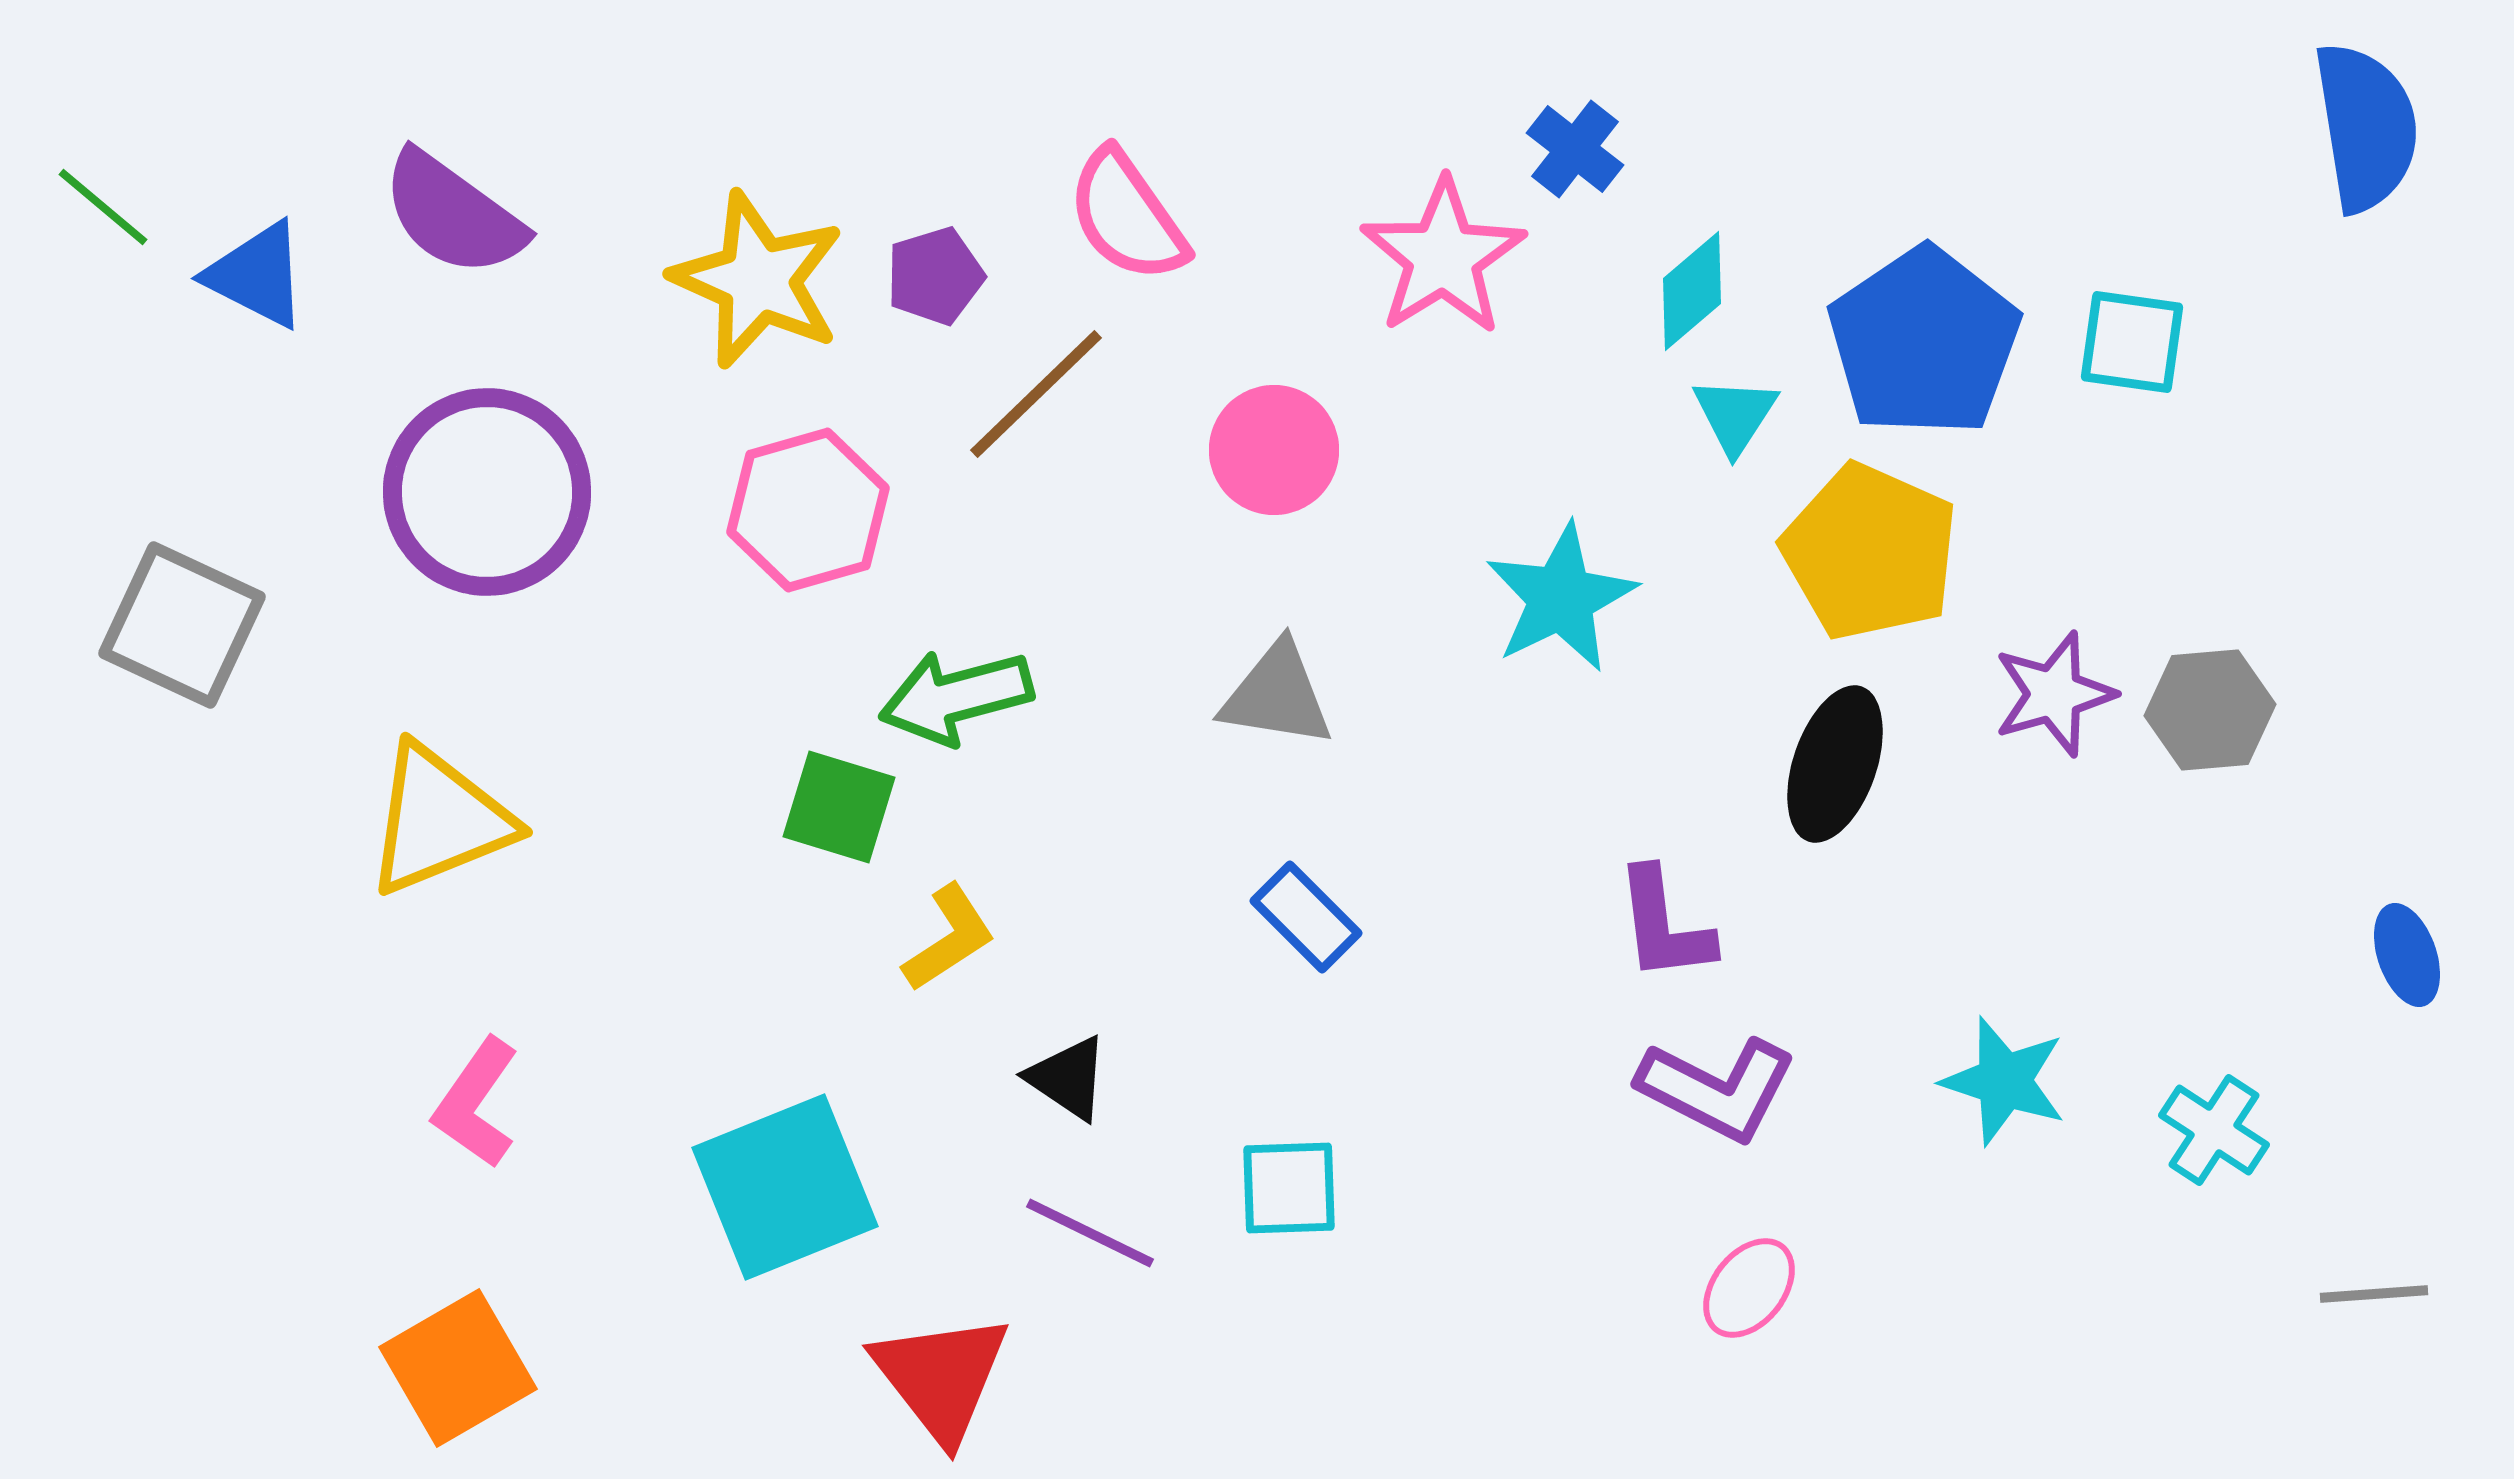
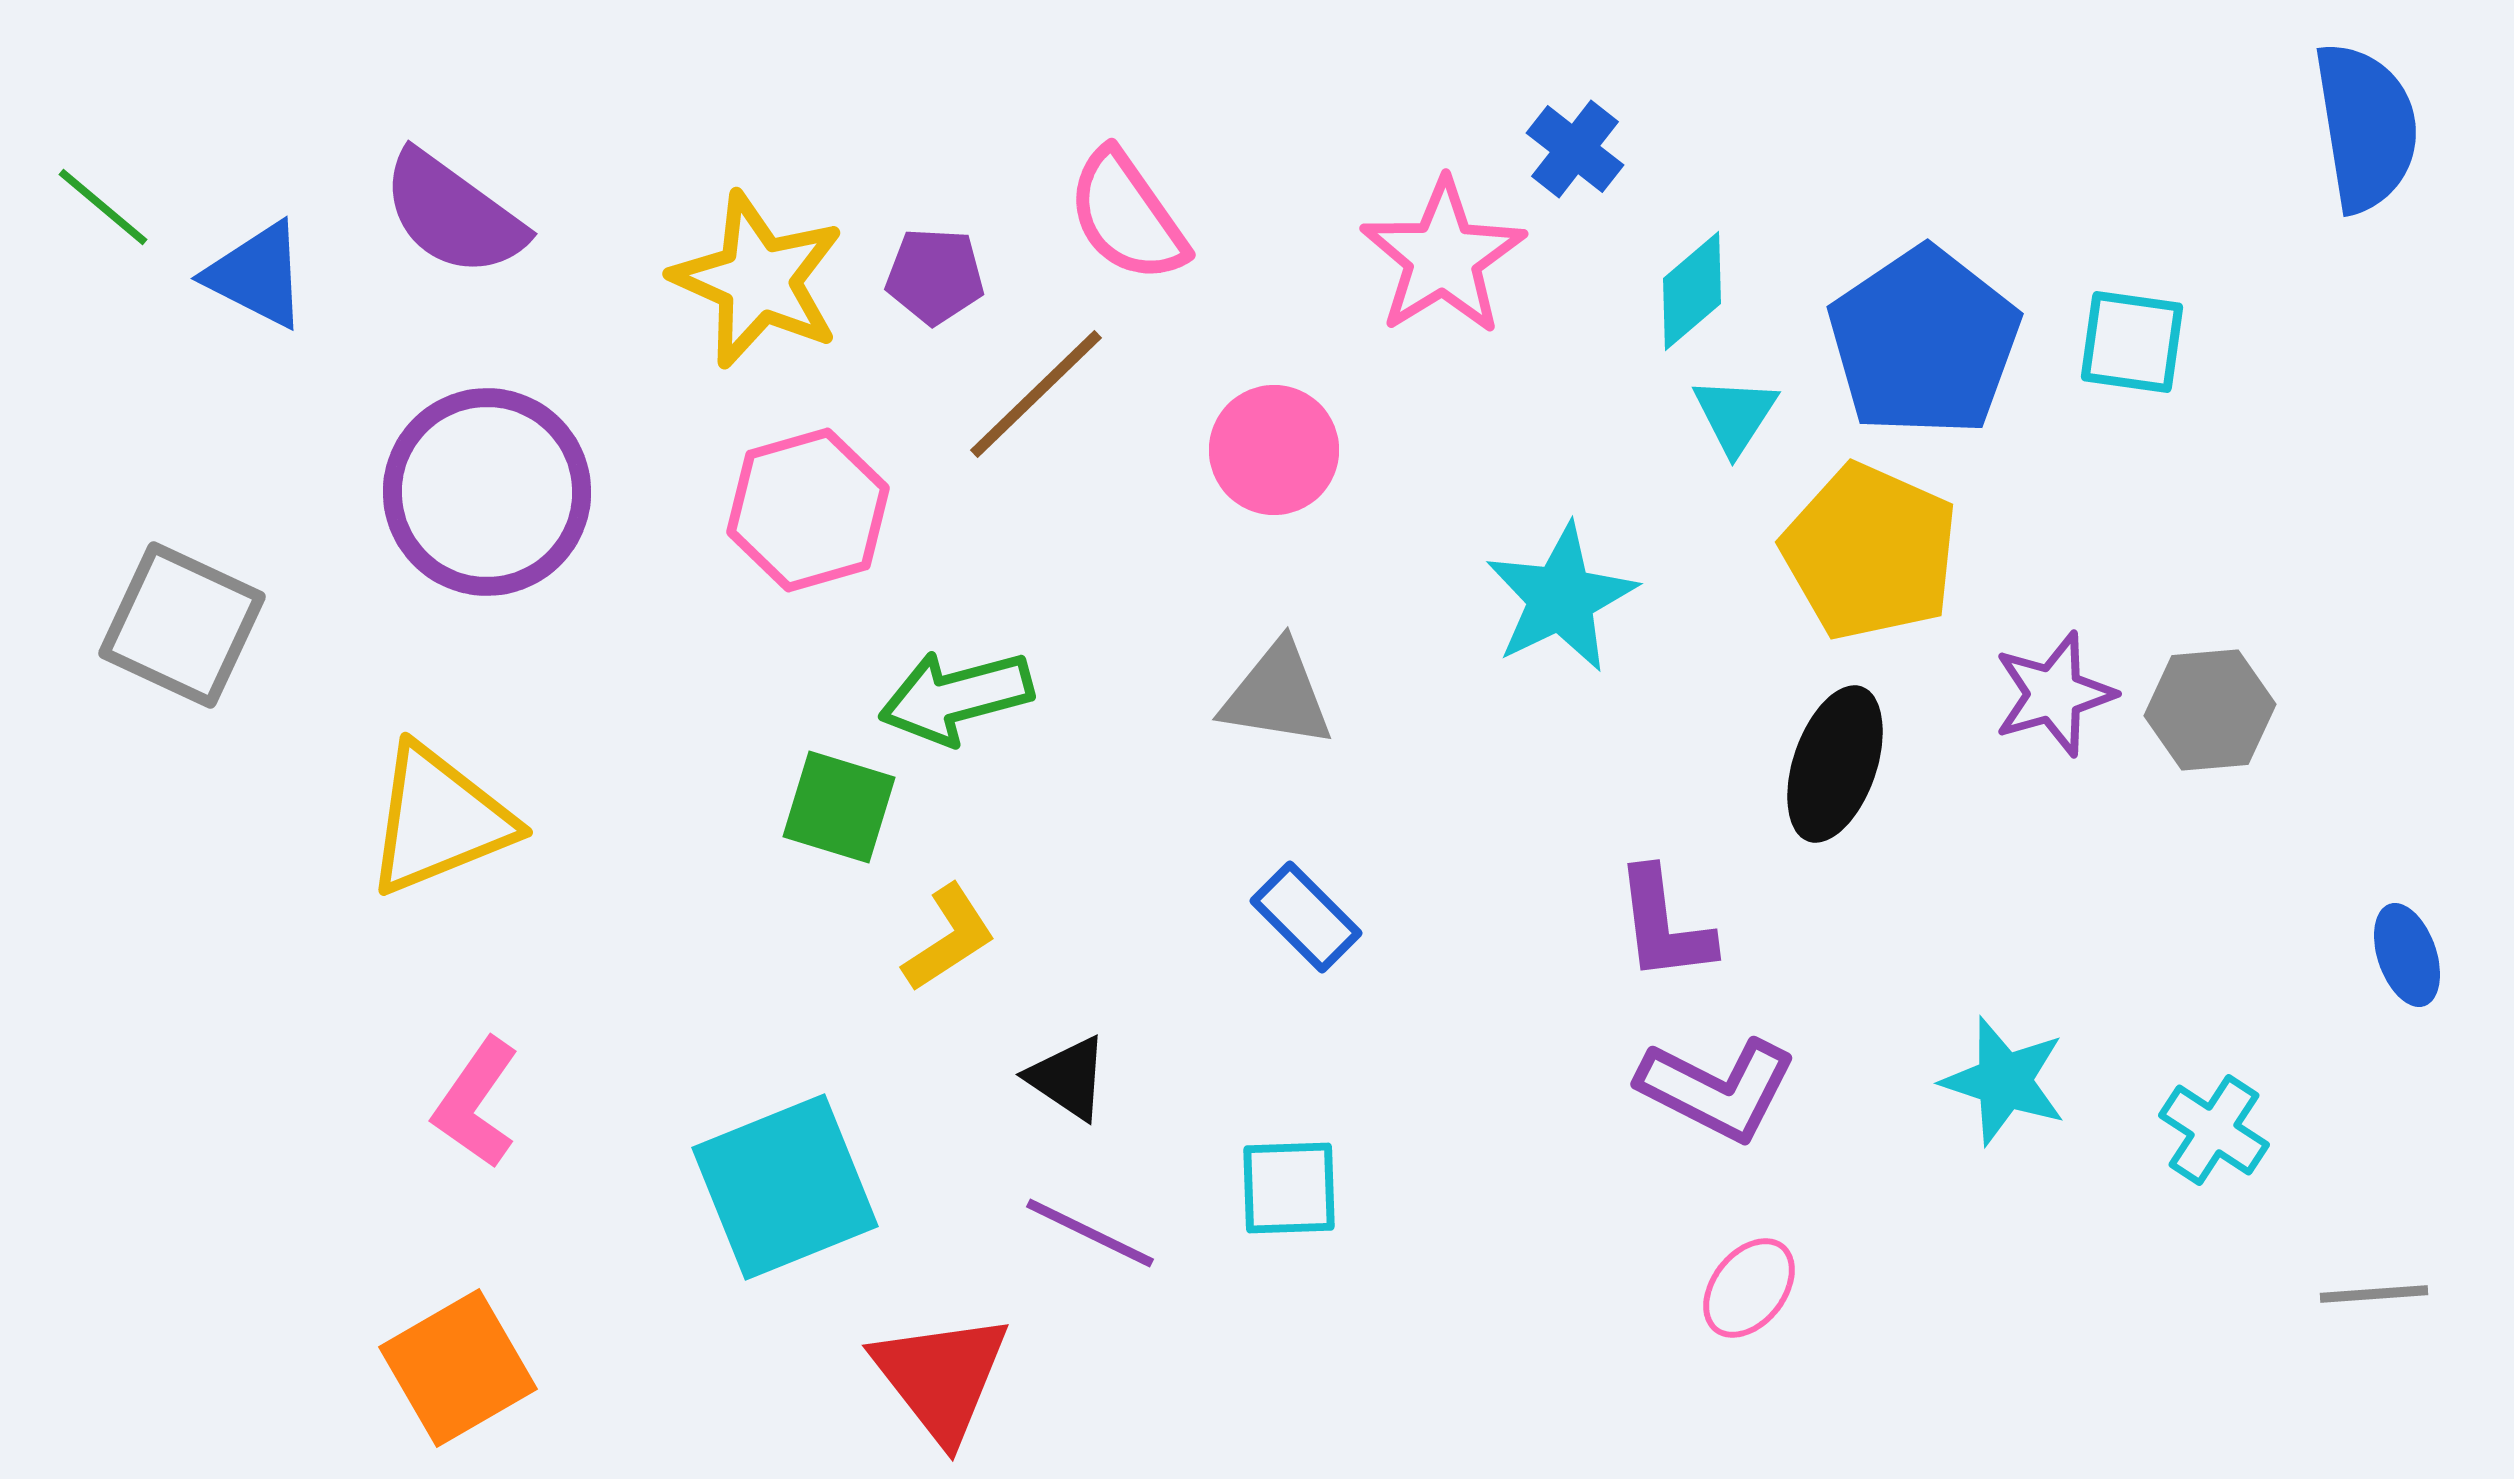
purple pentagon at (935, 276): rotated 20 degrees clockwise
